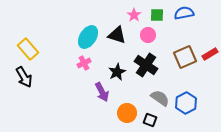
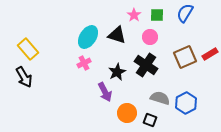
blue semicircle: moved 1 px right; rotated 48 degrees counterclockwise
pink circle: moved 2 px right, 2 px down
purple arrow: moved 3 px right
gray semicircle: rotated 18 degrees counterclockwise
